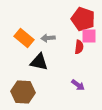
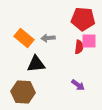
red pentagon: rotated 15 degrees counterclockwise
pink square: moved 5 px down
black triangle: moved 3 px left, 2 px down; rotated 18 degrees counterclockwise
